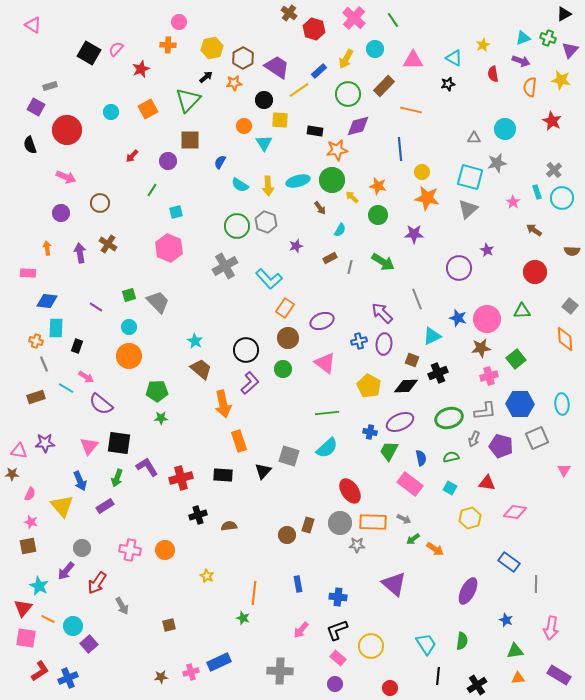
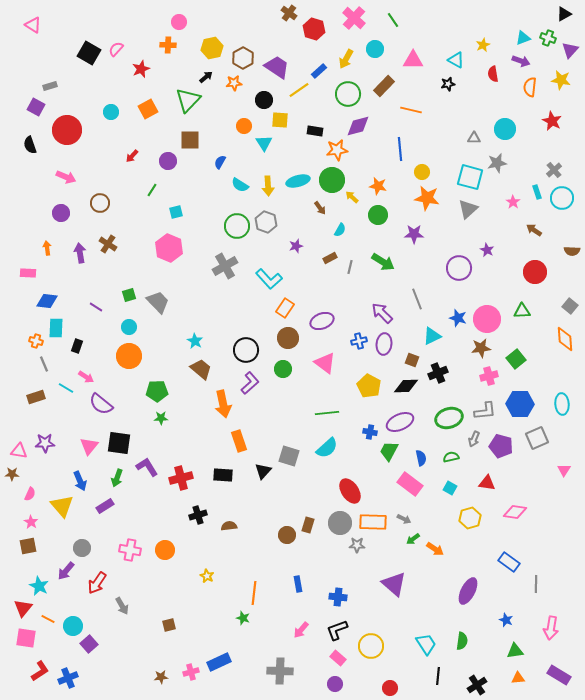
cyan triangle at (454, 58): moved 2 px right, 2 px down
pink star at (31, 522): rotated 16 degrees clockwise
